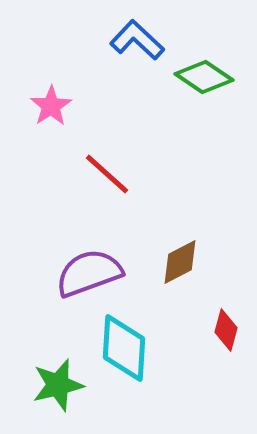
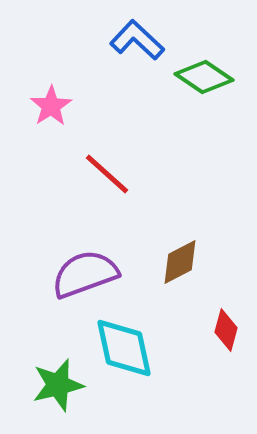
purple semicircle: moved 4 px left, 1 px down
cyan diamond: rotated 16 degrees counterclockwise
